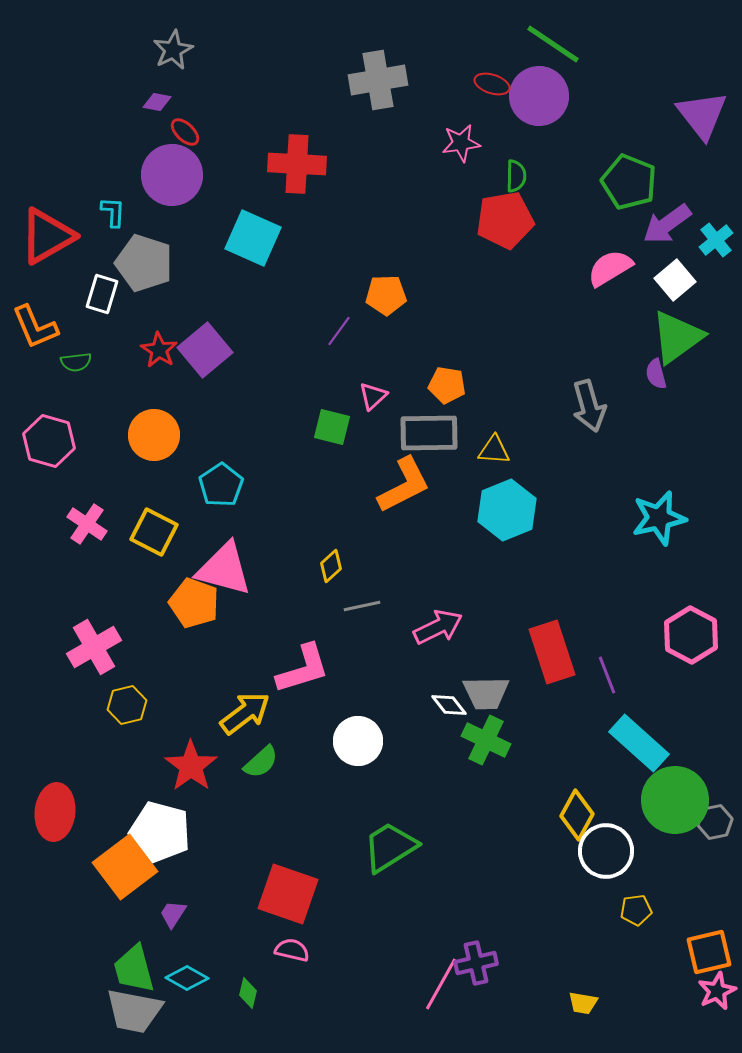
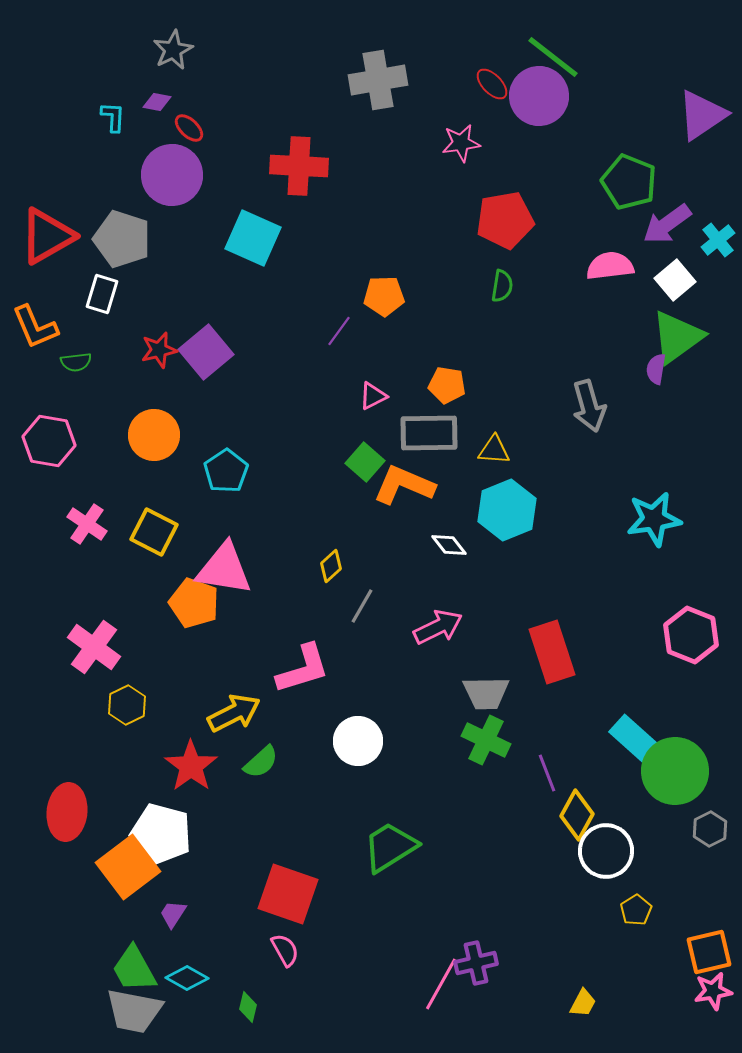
green line at (553, 44): moved 13 px down; rotated 4 degrees clockwise
red ellipse at (492, 84): rotated 28 degrees clockwise
purple triangle at (702, 115): rotated 34 degrees clockwise
red ellipse at (185, 132): moved 4 px right, 4 px up
red cross at (297, 164): moved 2 px right, 2 px down
green semicircle at (516, 176): moved 14 px left, 110 px down; rotated 8 degrees clockwise
cyan L-shape at (113, 212): moved 95 px up
cyan cross at (716, 240): moved 2 px right
gray pentagon at (144, 263): moved 22 px left, 24 px up
pink semicircle at (610, 268): moved 2 px up; rotated 24 degrees clockwise
orange pentagon at (386, 295): moved 2 px left, 1 px down
red star at (159, 350): rotated 27 degrees clockwise
purple square at (205, 350): moved 1 px right, 2 px down
purple semicircle at (656, 374): moved 5 px up; rotated 24 degrees clockwise
pink triangle at (373, 396): rotated 16 degrees clockwise
green square at (332, 427): moved 33 px right, 35 px down; rotated 27 degrees clockwise
pink hexagon at (49, 441): rotated 6 degrees counterclockwise
cyan pentagon at (221, 485): moved 5 px right, 14 px up
orange L-shape at (404, 485): rotated 130 degrees counterclockwise
cyan star at (659, 518): moved 5 px left, 1 px down; rotated 4 degrees clockwise
pink triangle at (224, 569): rotated 6 degrees counterclockwise
gray line at (362, 606): rotated 48 degrees counterclockwise
pink hexagon at (691, 635): rotated 6 degrees counterclockwise
pink cross at (94, 647): rotated 24 degrees counterclockwise
purple line at (607, 675): moved 60 px left, 98 px down
yellow hexagon at (127, 705): rotated 12 degrees counterclockwise
white diamond at (449, 705): moved 160 px up
yellow arrow at (245, 713): moved 11 px left; rotated 10 degrees clockwise
green circle at (675, 800): moved 29 px up
red ellipse at (55, 812): moved 12 px right
gray hexagon at (715, 822): moved 5 px left, 7 px down; rotated 16 degrees counterclockwise
white pentagon at (160, 832): moved 1 px right, 2 px down
orange square at (125, 867): moved 3 px right
yellow pentagon at (636, 910): rotated 24 degrees counterclockwise
pink semicircle at (292, 950): moved 7 px left; rotated 48 degrees clockwise
green trapezoid at (134, 969): rotated 14 degrees counterclockwise
pink star at (717, 991): moved 4 px left; rotated 15 degrees clockwise
green diamond at (248, 993): moved 14 px down
yellow trapezoid at (583, 1003): rotated 72 degrees counterclockwise
